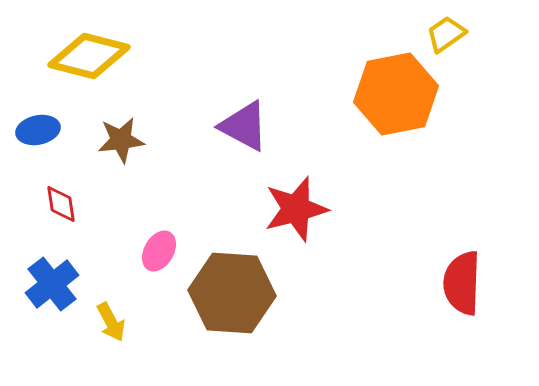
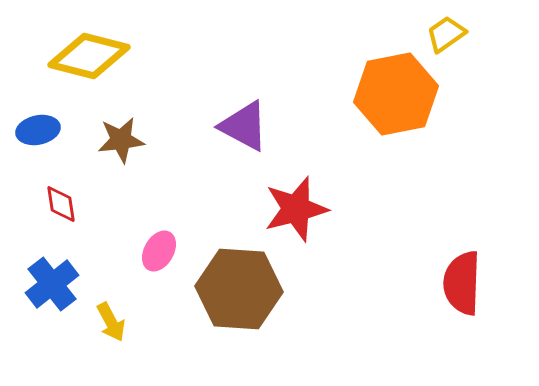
brown hexagon: moved 7 px right, 4 px up
